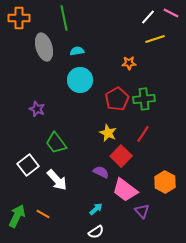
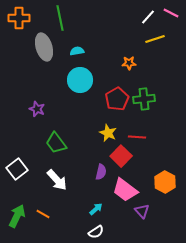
green line: moved 4 px left
red line: moved 6 px left, 3 px down; rotated 60 degrees clockwise
white square: moved 11 px left, 4 px down
purple semicircle: rotated 77 degrees clockwise
